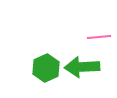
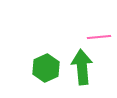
green arrow: rotated 88 degrees clockwise
